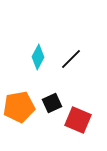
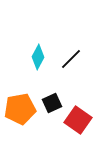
orange pentagon: moved 1 px right, 2 px down
red square: rotated 12 degrees clockwise
